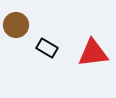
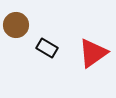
red triangle: rotated 28 degrees counterclockwise
